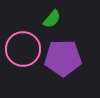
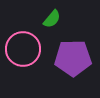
purple pentagon: moved 10 px right
